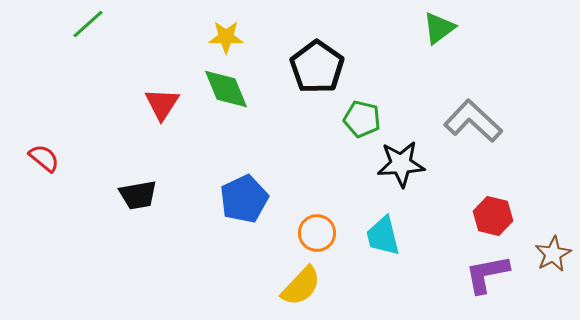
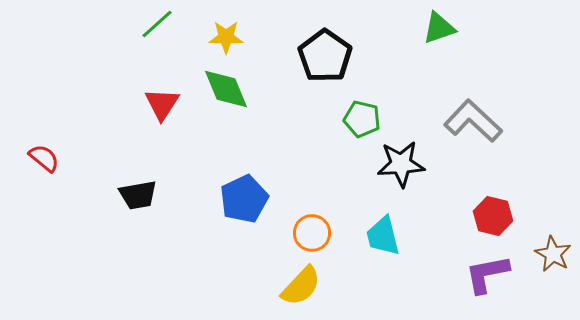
green line: moved 69 px right
green triangle: rotated 18 degrees clockwise
black pentagon: moved 8 px right, 11 px up
orange circle: moved 5 px left
brown star: rotated 15 degrees counterclockwise
